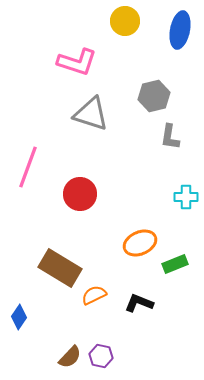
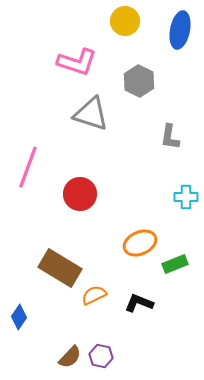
gray hexagon: moved 15 px left, 15 px up; rotated 20 degrees counterclockwise
